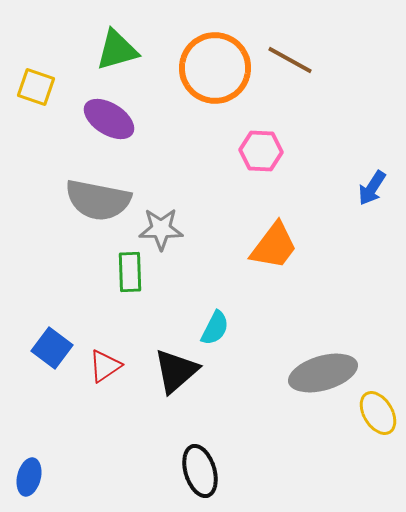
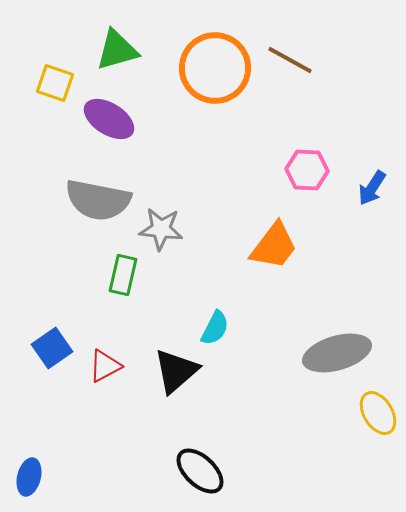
yellow square: moved 19 px right, 4 px up
pink hexagon: moved 46 px right, 19 px down
gray star: rotated 6 degrees clockwise
green rectangle: moved 7 px left, 3 px down; rotated 15 degrees clockwise
blue square: rotated 18 degrees clockwise
red triangle: rotated 6 degrees clockwise
gray ellipse: moved 14 px right, 20 px up
black ellipse: rotated 30 degrees counterclockwise
